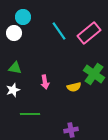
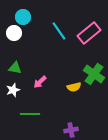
pink arrow: moved 5 px left; rotated 56 degrees clockwise
